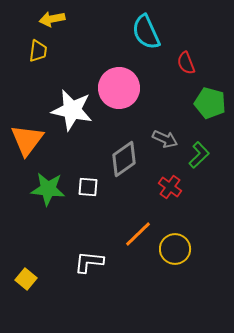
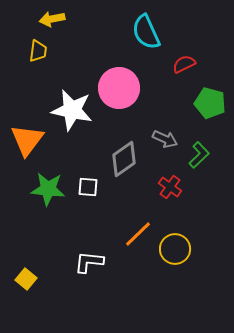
red semicircle: moved 2 px left, 1 px down; rotated 85 degrees clockwise
